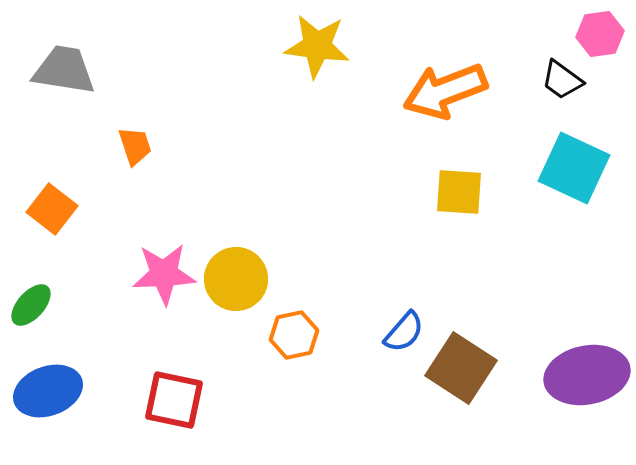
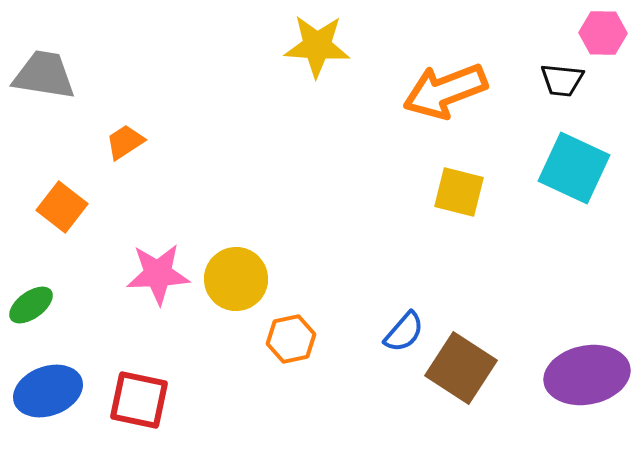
pink hexagon: moved 3 px right, 1 px up; rotated 9 degrees clockwise
yellow star: rotated 4 degrees counterclockwise
gray trapezoid: moved 20 px left, 5 px down
black trapezoid: rotated 30 degrees counterclockwise
orange trapezoid: moved 10 px left, 4 px up; rotated 105 degrees counterclockwise
yellow square: rotated 10 degrees clockwise
orange square: moved 10 px right, 2 px up
pink star: moved 6 px left
green ellipse: rotated 12 degrees clockwise
orange hexagon: moved 3 px left, 4 px down
red square: moved 35 px left
